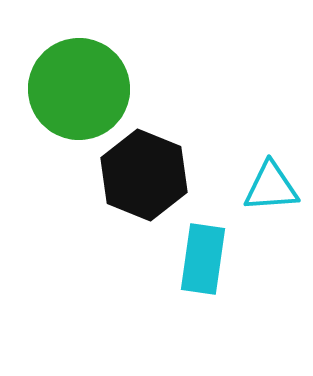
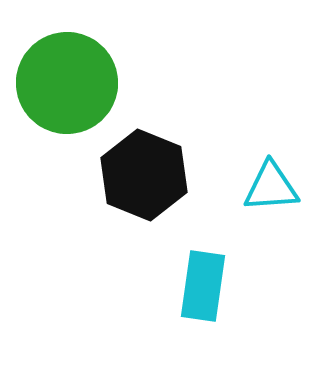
green circle: moved 12 px left, 6 px up
cyan rectangle: moved 27 px down
